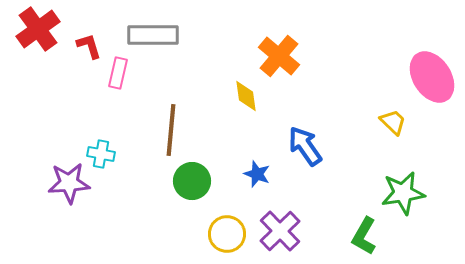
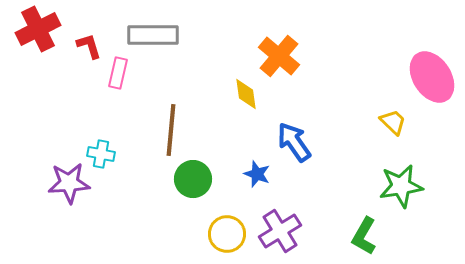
red cross: rotated 9 degrees clockwise
yellow diamond: moved 2 px up
blue arrow: moved 11 px left, 4 px up
green circle: moved 1 px right, 2 px up
green star: moved 2 px left, 7 px up
purple cross: rotated 12 degrees clockwise
